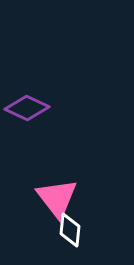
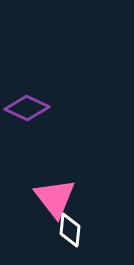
pink triangle: moved 2 px left
